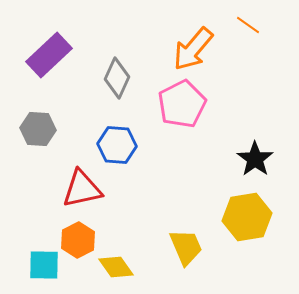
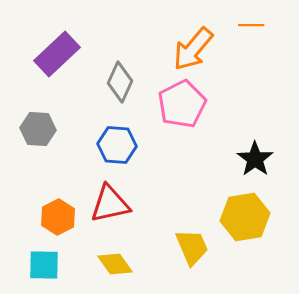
orange line: moved 3 px right; rotated 35 degrees counterclockwise
purple rectangle: moved 8 px right, 1 px up
gray diamond: moved 3 px right, 4 px down
red triangle: moved 28 px right, 15 px down
yellow hexagon: moved 2 px left
orange hexagon: moved 20 px left, 23 px up
yellow trapezoid: moved 6 px right
yellow diamond: moved 1 px left, 3 px up
